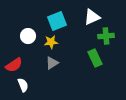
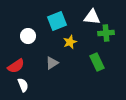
white triangle: rotated 30 degrees clockwise
green cross: moved 3 px up
yellow star: moved 19 px right; rotated 16 degrees counterclockwise
green rectangle: moved 2 px right, 4 px down
red semicircle: moved 2 px right, 1 px down
